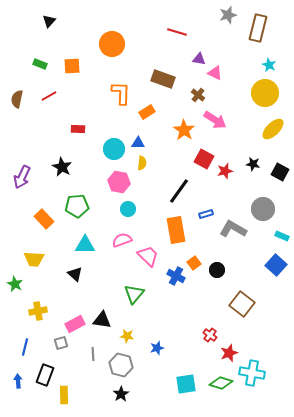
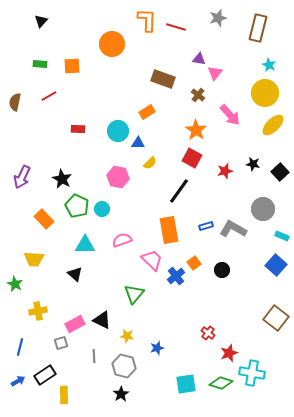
gray star at (228, 15): moved 10 px left, 3 px down
black triangle at (49, 21): moved 8 px left
red line at (177, 32): moved 1 px left, 5 px up
green rectangle at (40, 64): rotated 16 degrees counterclockwise
pink triangle at (215, 73): rotated 42 degrees clockwise
orange L-shape at (121, 93): moved 26 px right, 73 px up
brown semicircle at (17, 99): moved 2 px left, 3 px down
pink arrow at (215, 120): moved 15 px right, 5 px up; rotated 15 degrees clockwise
yellow ellipse at (273, 129): moved 4 px up
orange star at (184, 130): moved 12 px right
cyan circle at (114, 149): moved 4 px right, 18 px up
red square at (204, 159): moved 12 px left, 1 px up
yellow semicircle at (142, 163): moved 8 px right; rotated 40 degrees clockwise
black star at (62, 167): moved 12 px down
black square at (280, 172): rotated 18 degrees clockwise
pink hexagon at (119, 182): moved 1 px left, 5 px up
green pentagon at (77, 206): rotated 30 degrees clockwise
cyan circle at (128, 209): moved 26 px left
blue rectangle at (206, 214): moved 12 px down
orange rectangle at (176, 230): moved 7 px left
pink trapezoid at (148, 256): moved 4 px right, 4 px down
black circle at (217, 270): moved 5 px right
blue cross at (176, 276): rotated 24 degrees clockwise
brown square at (242, 304): moved 34 px right, 14 px down
black triangle at (102, 320): rotated 18 degrees clockwise
red cross at (210, 335): moved 2 px left, 2 px up
blue line at (25, 347): moved 5 px left
gray line at (93, 354): moved 1 px right, 2 px down
gray hexagon at (121, 365): moved 3 px right, 1 px down
black rectangle at (45, 375): rotated 35 degrees clockwise
blue arrow at (18, 381): rotated 64 degrees clockwise
